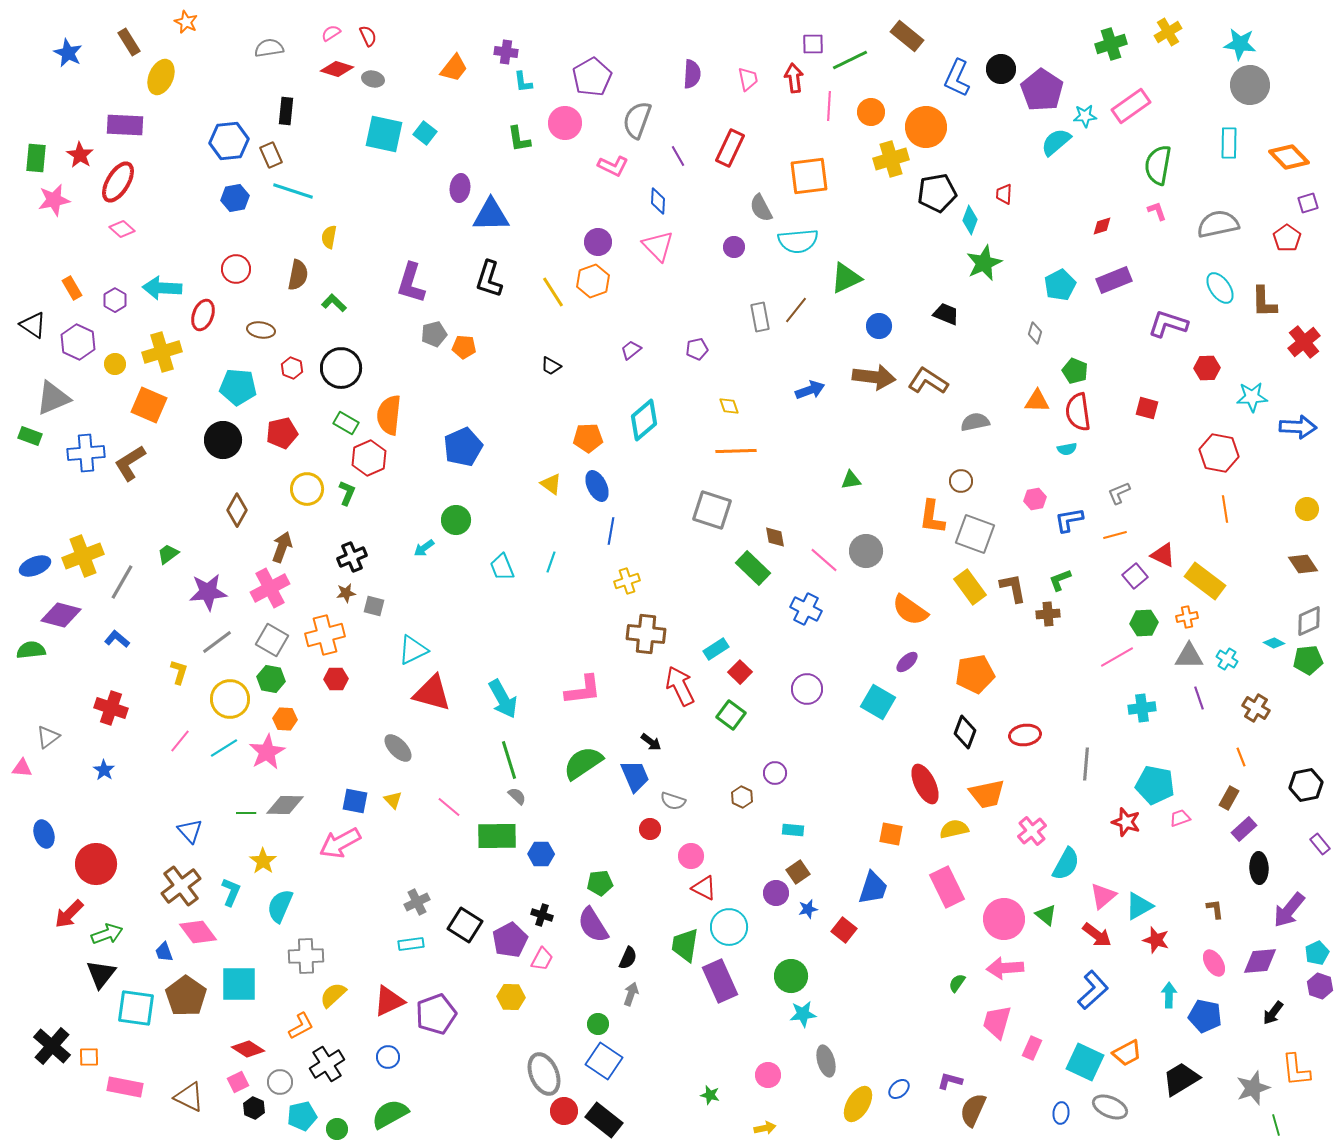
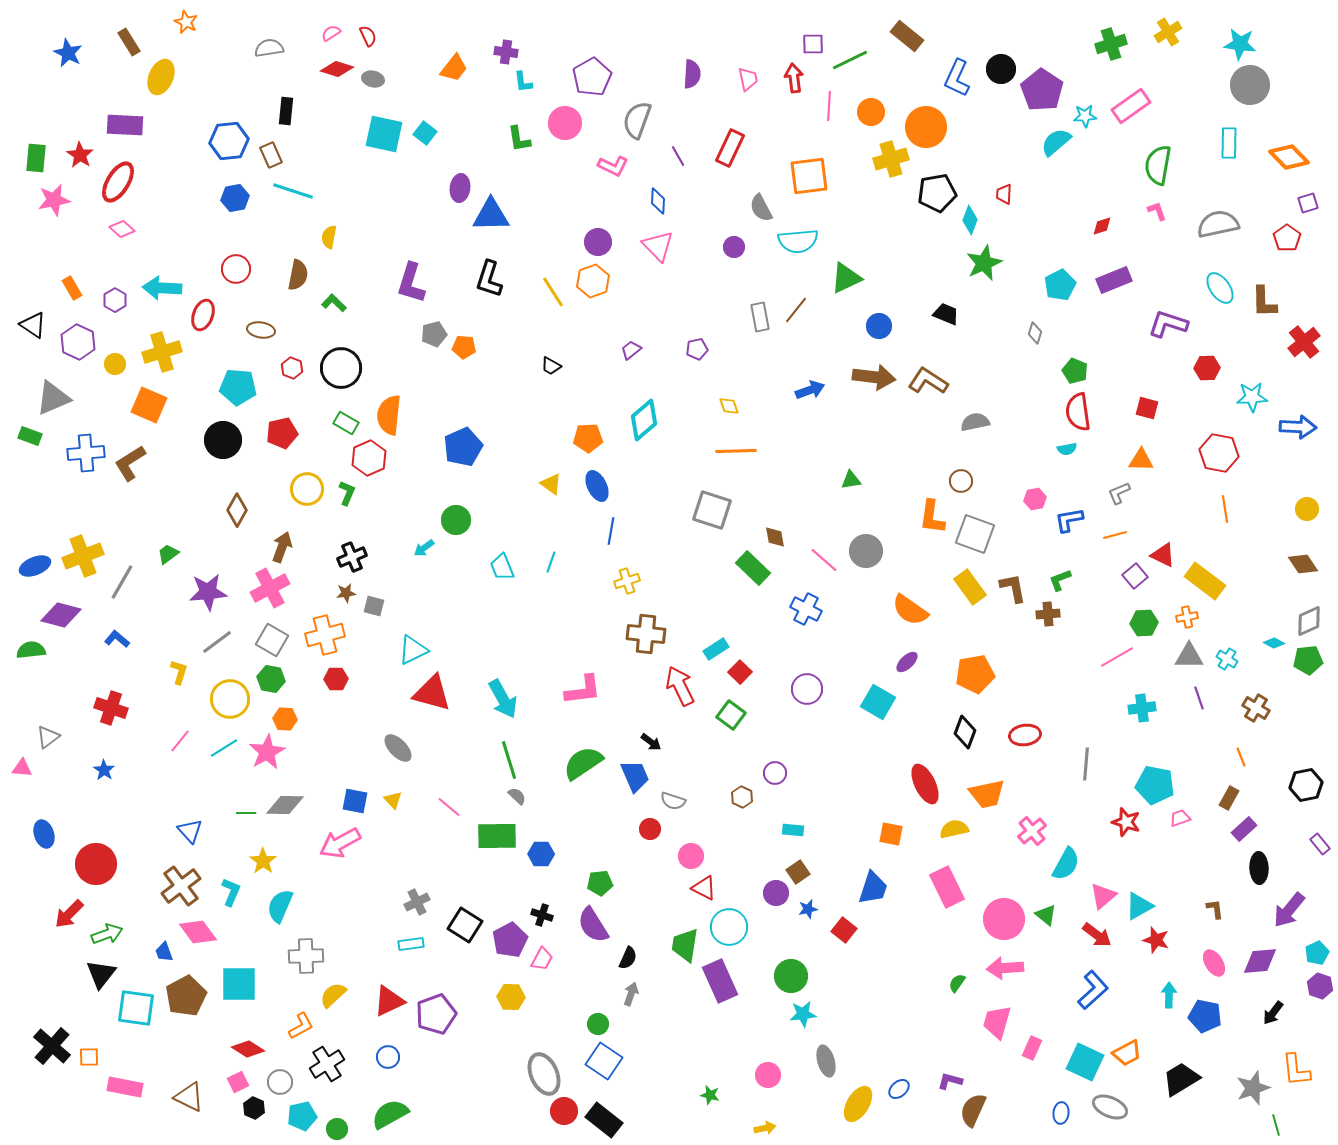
orange triangle at (1037, 401): moved 104 px right, 59 px down
brown pentagon at (186, 996): rotated 9 degrees clockwise
